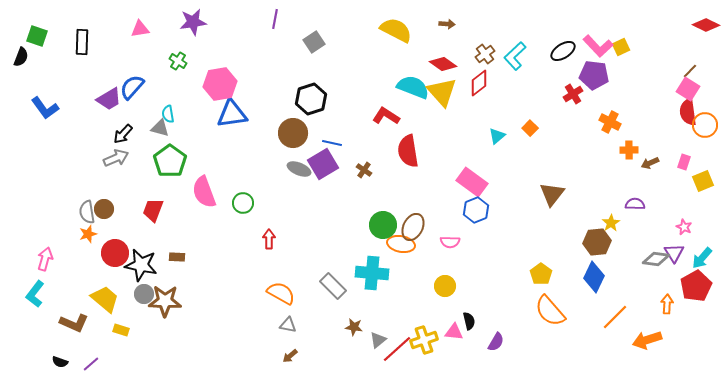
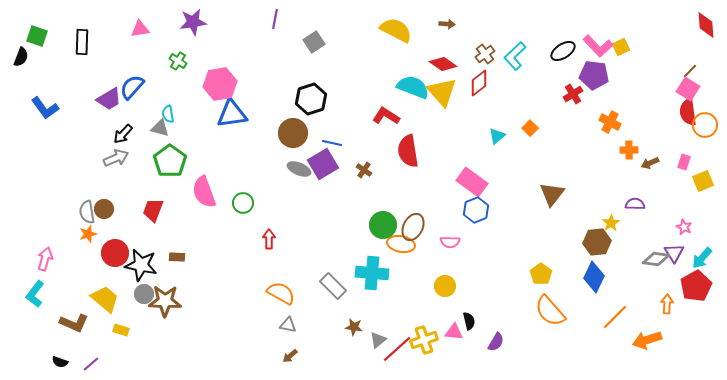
red diamond at (706, 25): rotated 60 degrees clockwise
